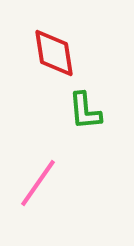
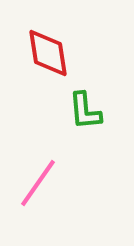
red diamond: moved 6 px left
